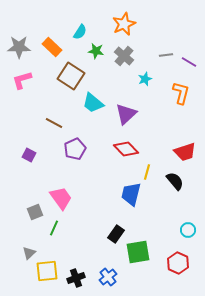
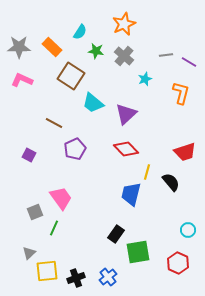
pink L-shape: rotated 40 degrees clockwise
black semicircle: moved 4 px left, 1 px down
